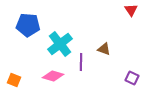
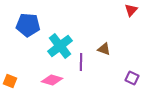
red triangle: rotated 16 degrees clockwise
cyan cross: moved 2 px down
pink diamond: moved 1 px left, 4 px down
orange square: moved 4 px left, 1 px down
